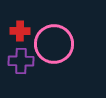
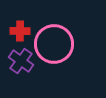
purple cross: rotated 35 degrees clockwise
